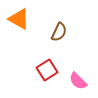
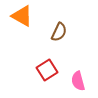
orange triangle: moved 3 px right, 3 px up
pink semicircle: rotated 30 degrees clockwise
